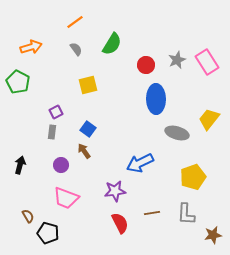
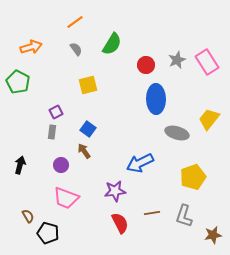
gray L-shape: moved 2 px left, 2 px down; rotated 15 degrees clockwise
